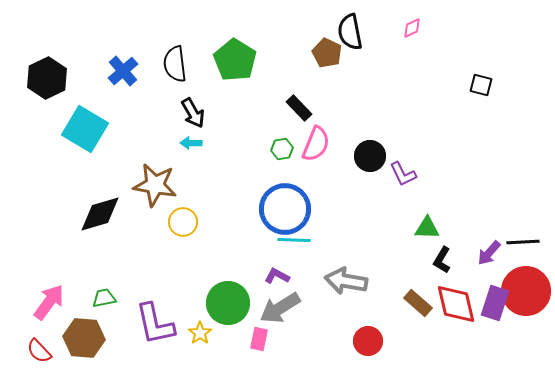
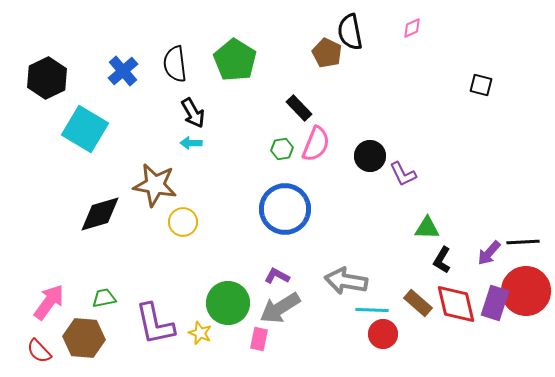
cyan line at (294, 240): moved 78 px right, 70 px down
yellow star at (200, 333): rotated 15 degrees counterclockwise
red circle at (368, 341): moved 15 px right, 7 px up
